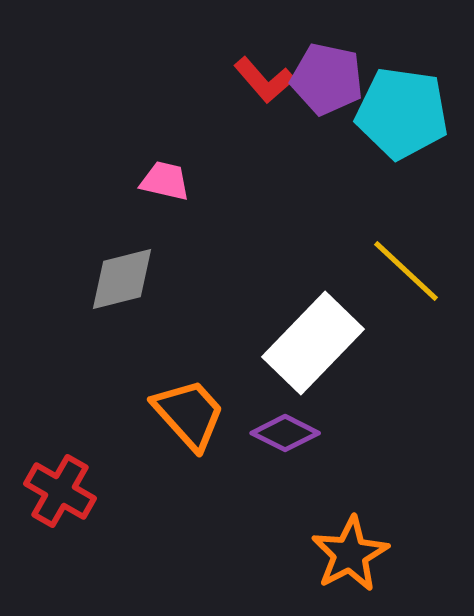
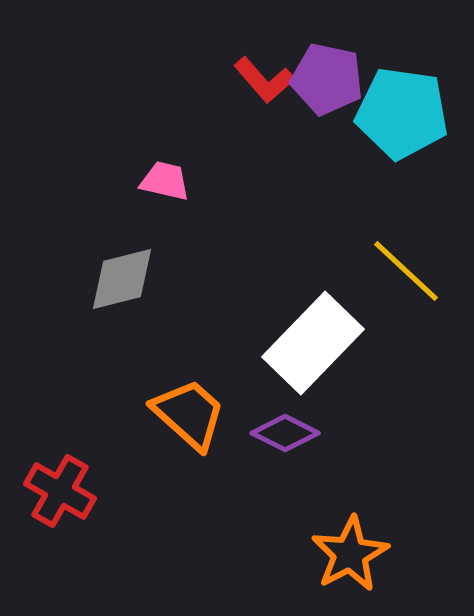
orange trapezoid: rotated 6 degrees counterclockwise
